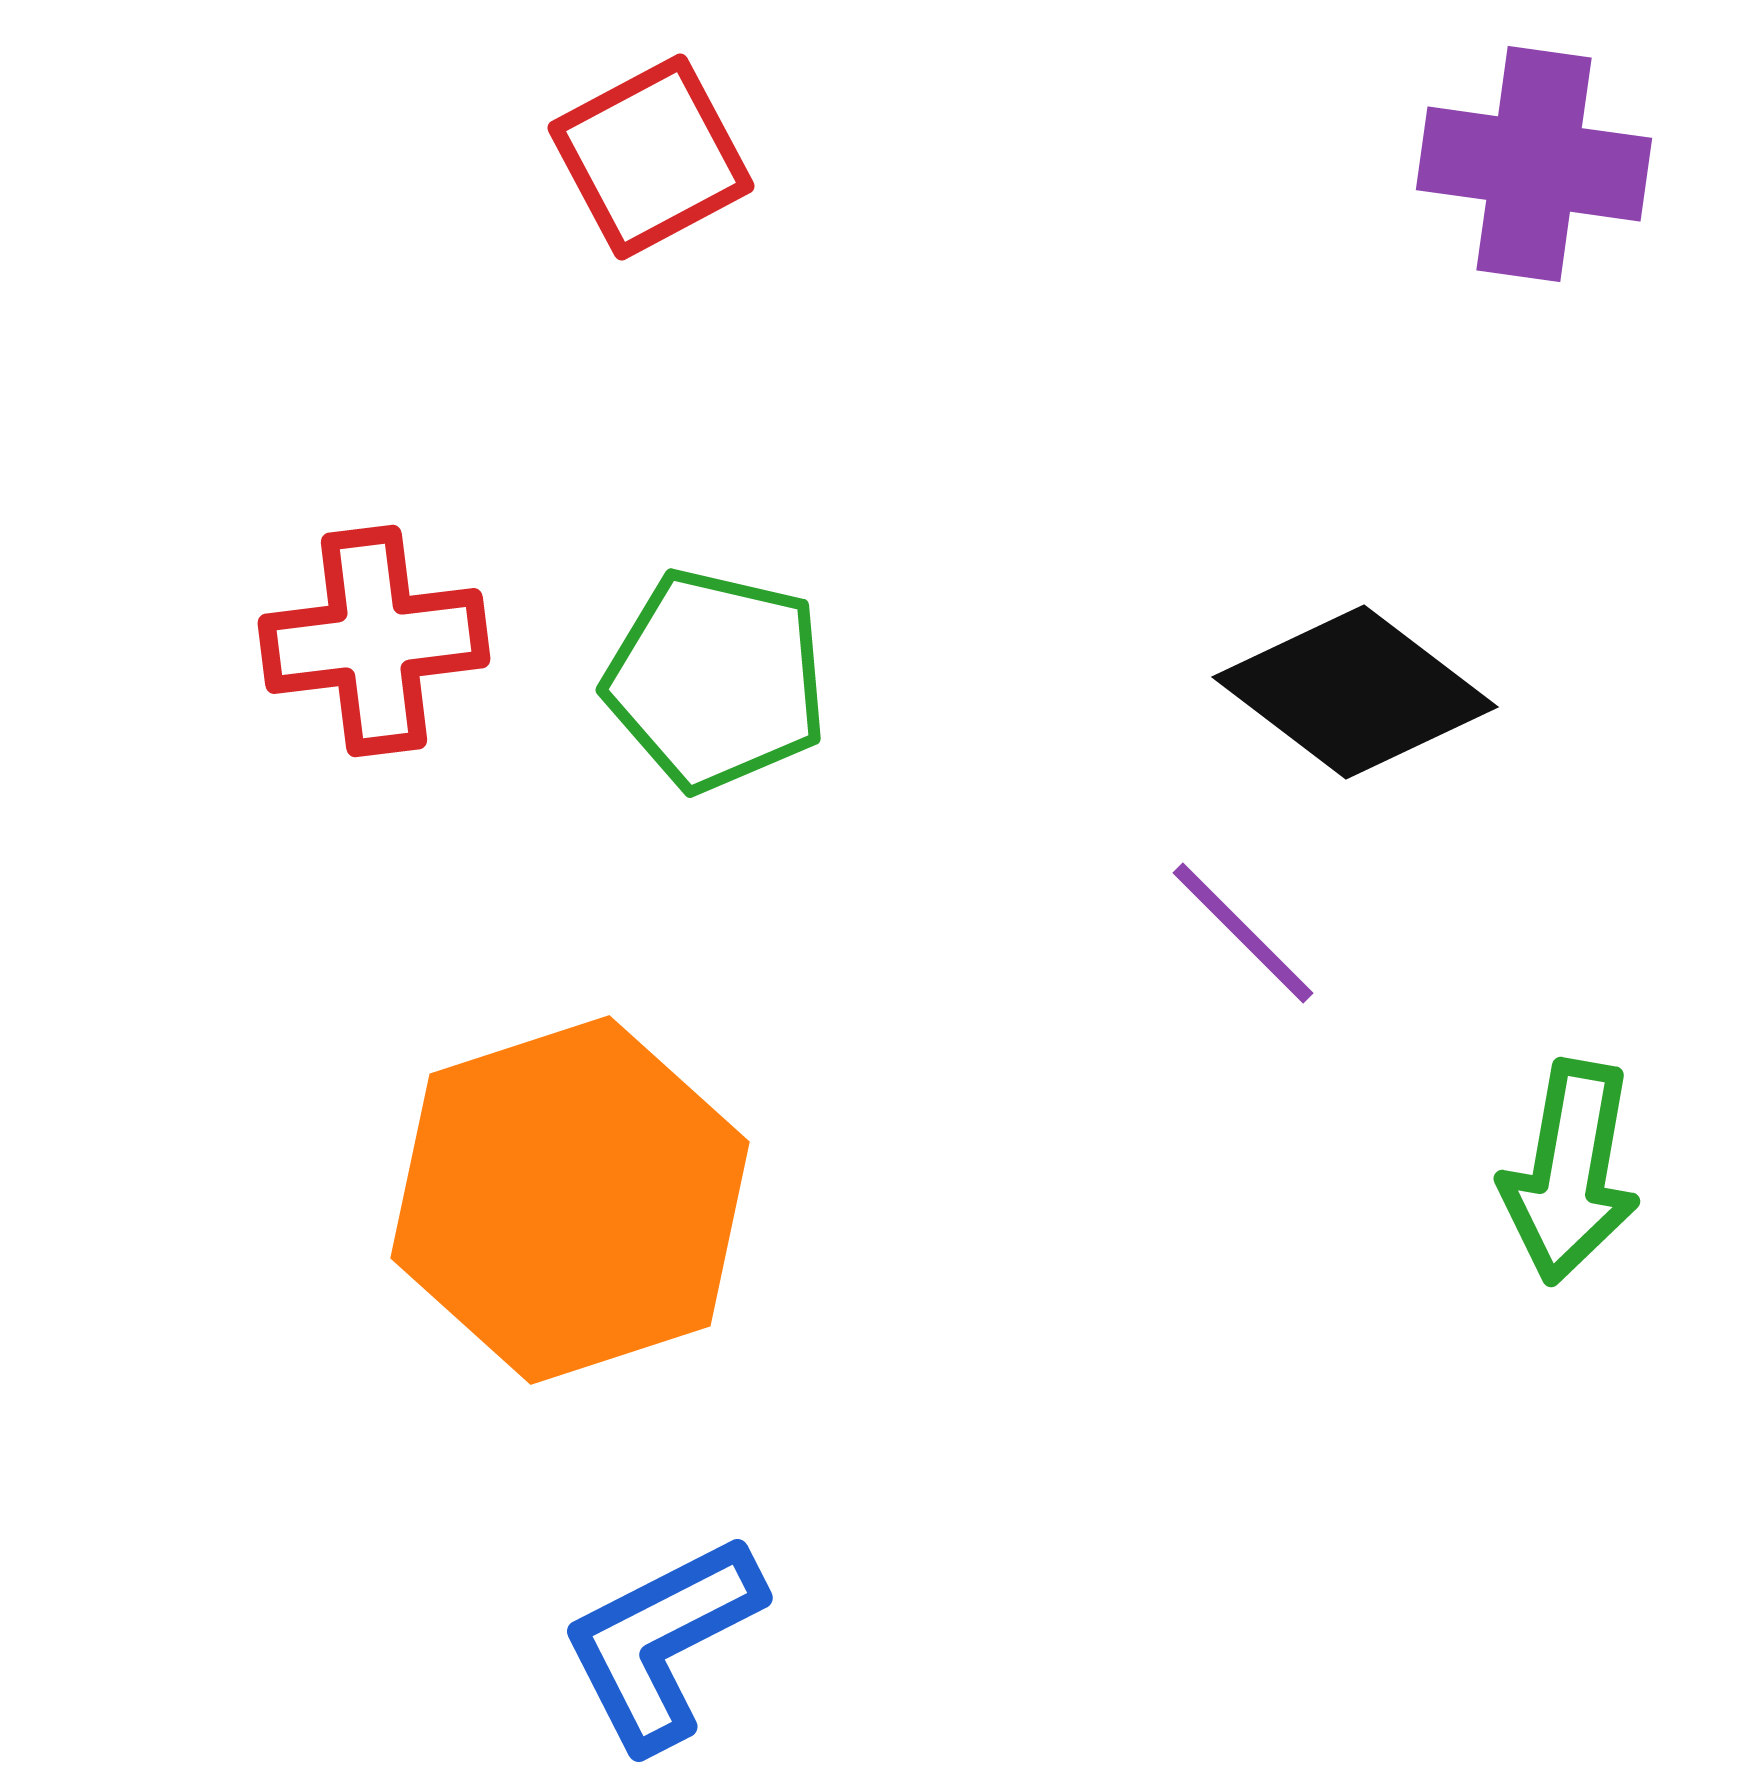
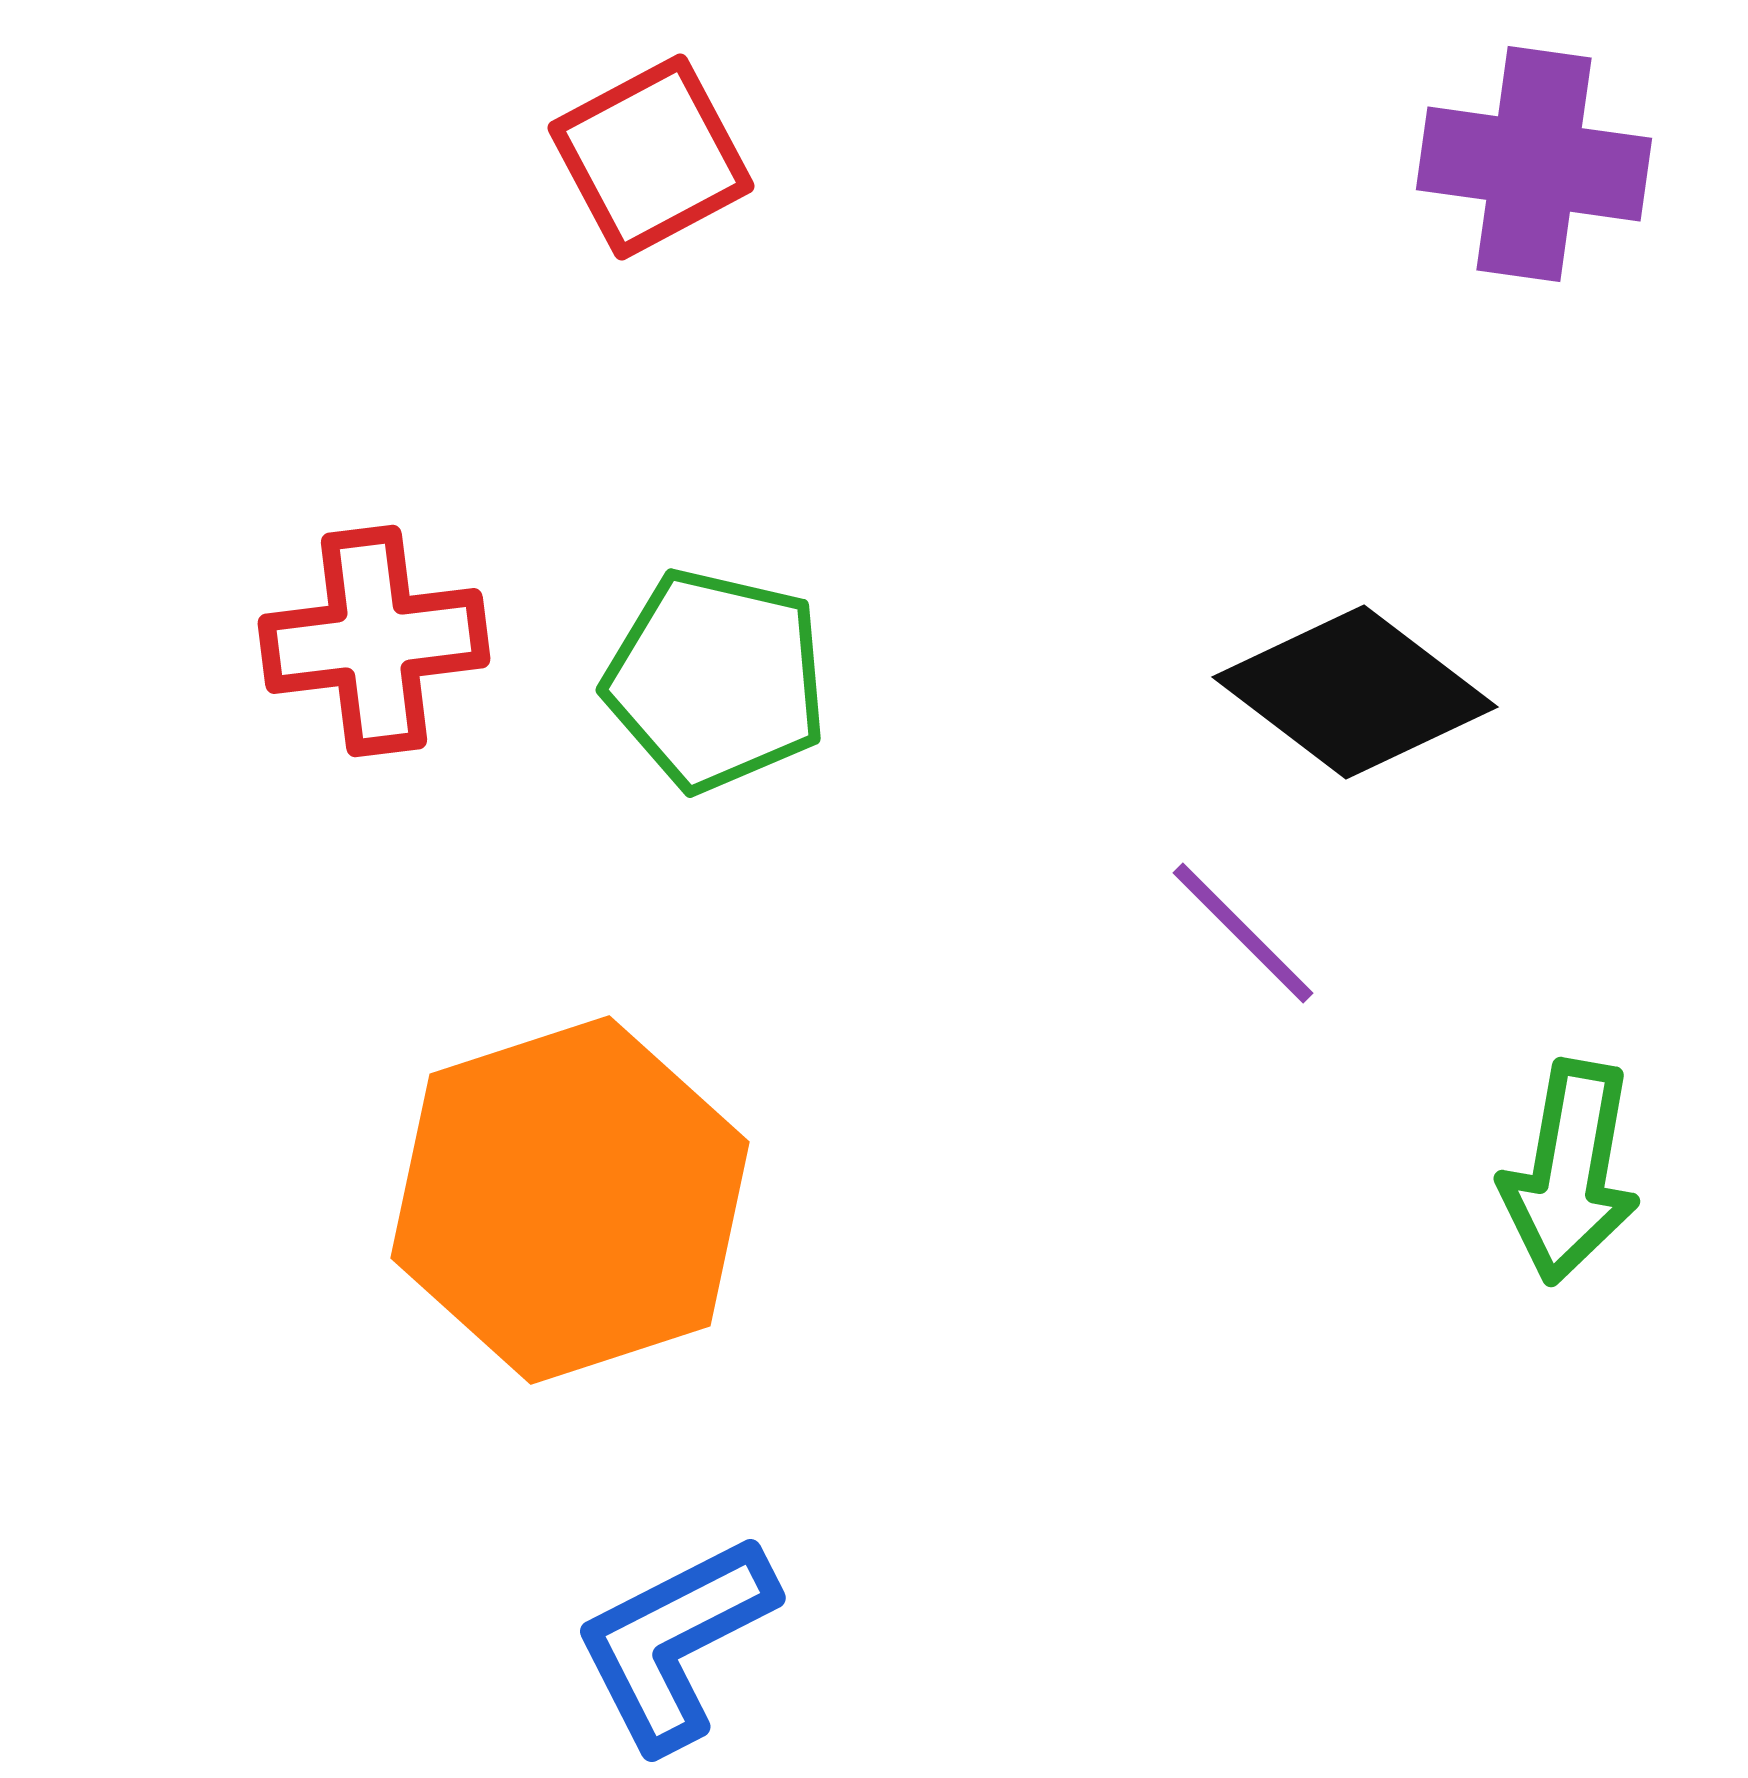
blue L-shape: moved 13 px right
